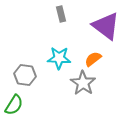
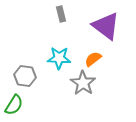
gray hexagon: moved 1 px down
